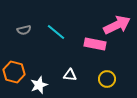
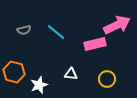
pink rectangle: rotated 25 degrees counterclockwise
white triangle: moved 1 px right, 1 px up
